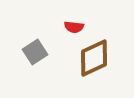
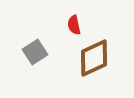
red semicircle: moved 2 px up; rotated 72 degrees clockwise
